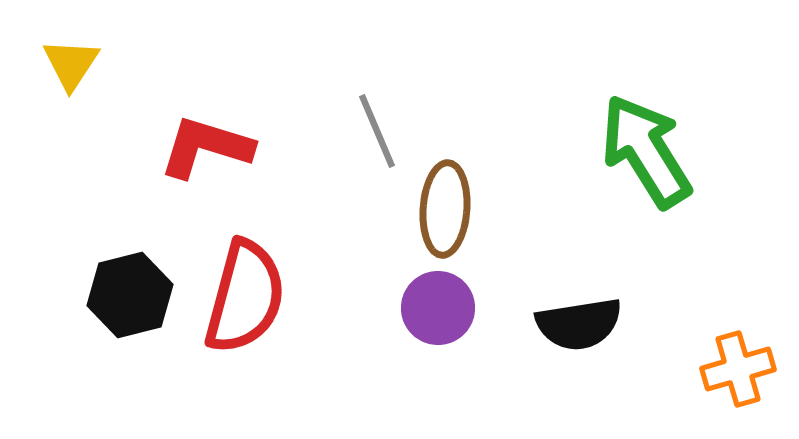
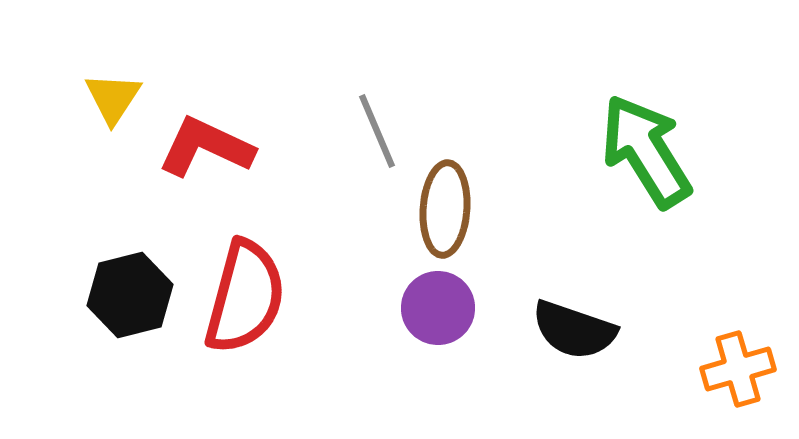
yellow triangle: moved 42 px right, 34 px down
red L-shape: rotated 8 degrees clockwise
black semicircle: moved 5 px left, 6 px down; rotated 28 degrees clockwise
